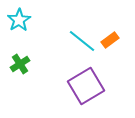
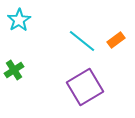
orange rectangle: moved 6 px right
green cross: moved 6 px left, 6 px down
purple square: moved 1 px left, 1 px down
